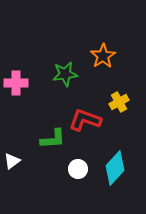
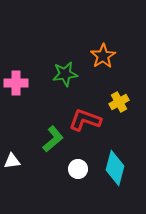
green L-shape: rotated 36 degrees counterclockwise
white triangle: rotated 30 degrees clockwise
cyan diamond: rotated 28 degrees counterclockwise
